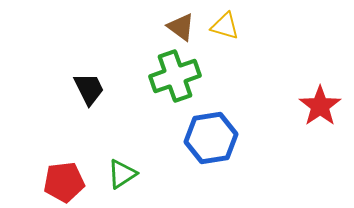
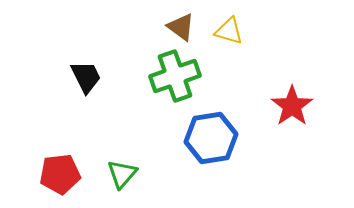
yellow triangle: moved 4 px right, 5 px down
black trapezoid: moved 3 px left, 12 px up
red star: moved 28 px left
green triangle: rotated 16 degrees counterclockwise
red pentagon: moved 4 px left, 8 px up
